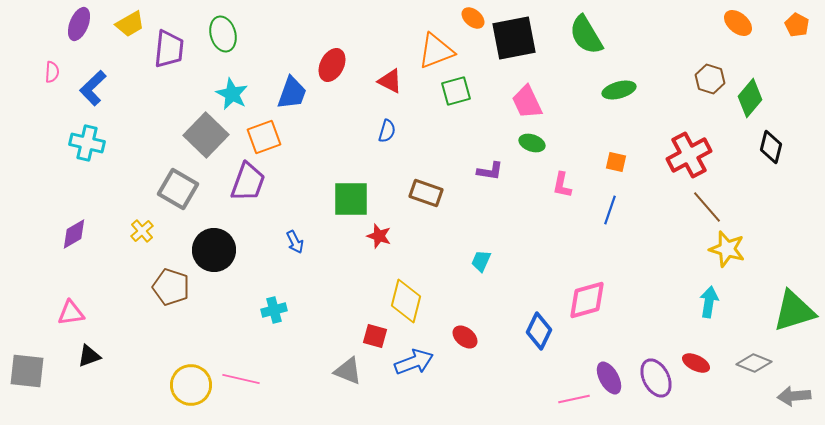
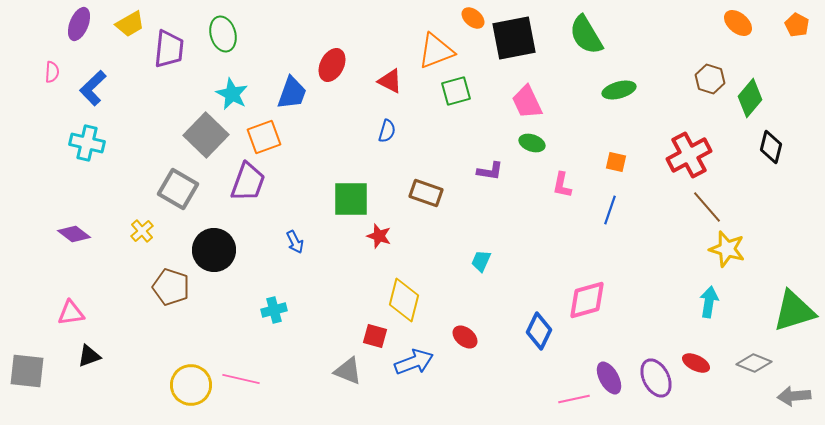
purple diamond at (74, 234): rotated 68 degrees clockwise
yellow diamond at (406, 301): moved 2 px left, 1 px up
